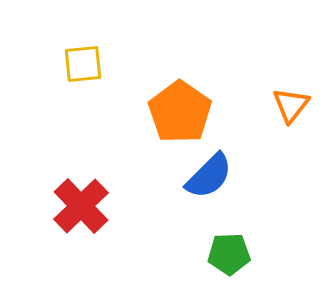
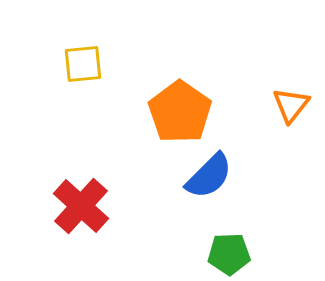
red cross: rotated 4 degrees counterclockwise
